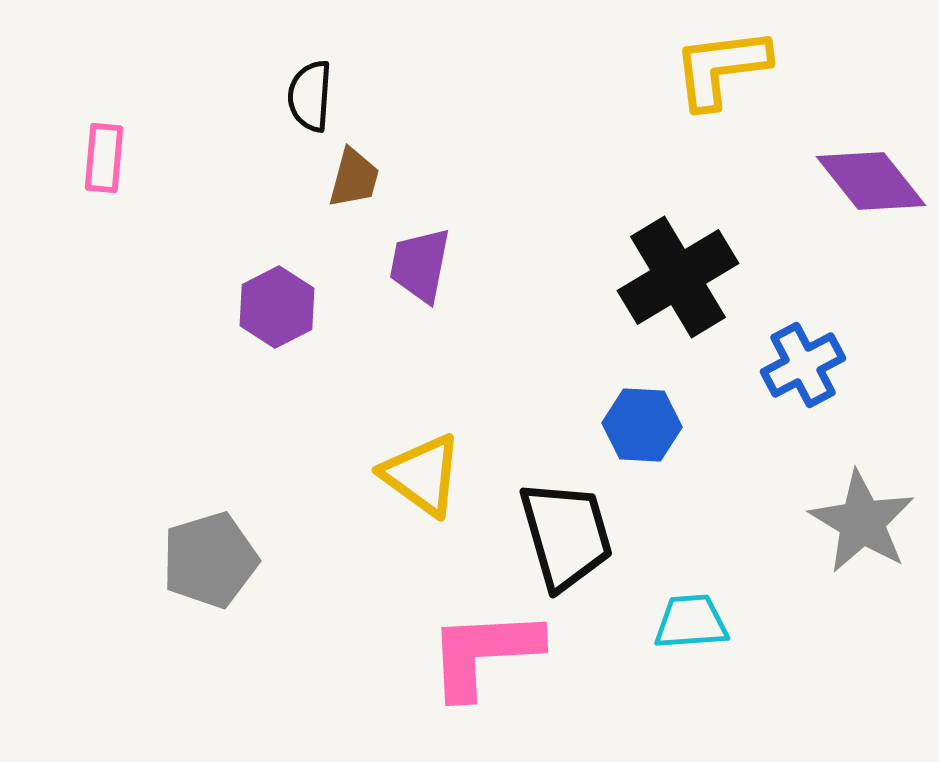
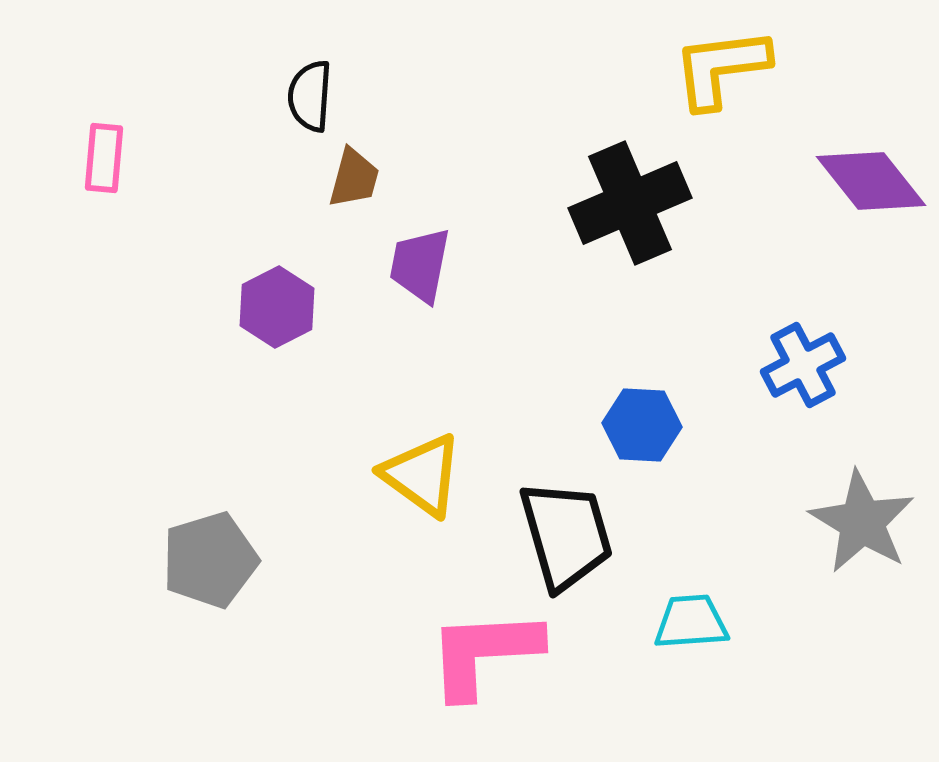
black cross: moved 48 px left, 74 px up; rotated 8 degrees clockwise
